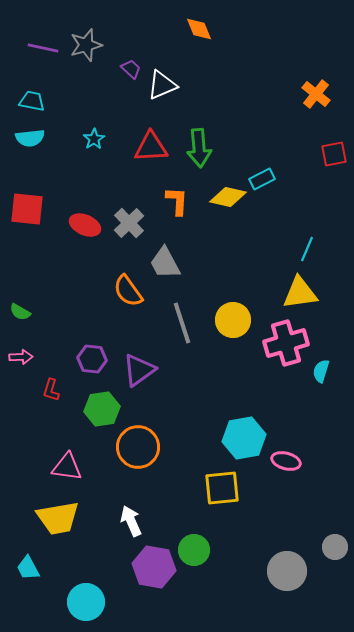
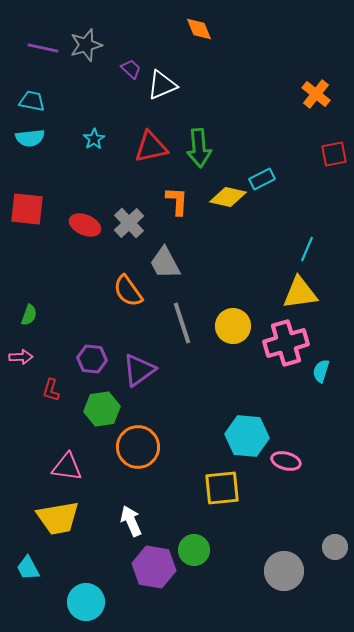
red triangle at (151, 147): rotated 9 degrees counterclockwise
green semicircle at (20, 312): moved 9 px right, 3 px down; rotated 100 degrees counterclockwise
yellow circle at (233, 320): moved 6 px down
cyan hexagon at (244, 438): moved 3 px right, 2 px up; rotated 15 degrees clockwise
gray circle at (287, 571): moved 3 px left
